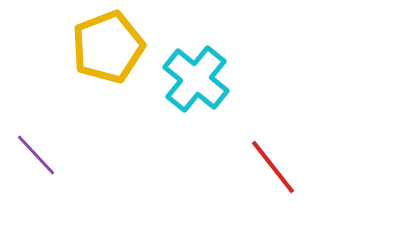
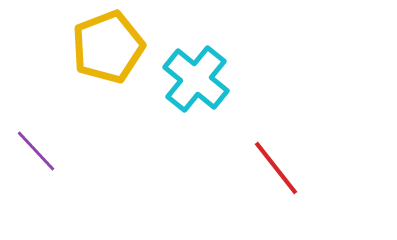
purple line: moved 4 px up
red line: moved 3 px right, 1 px down
